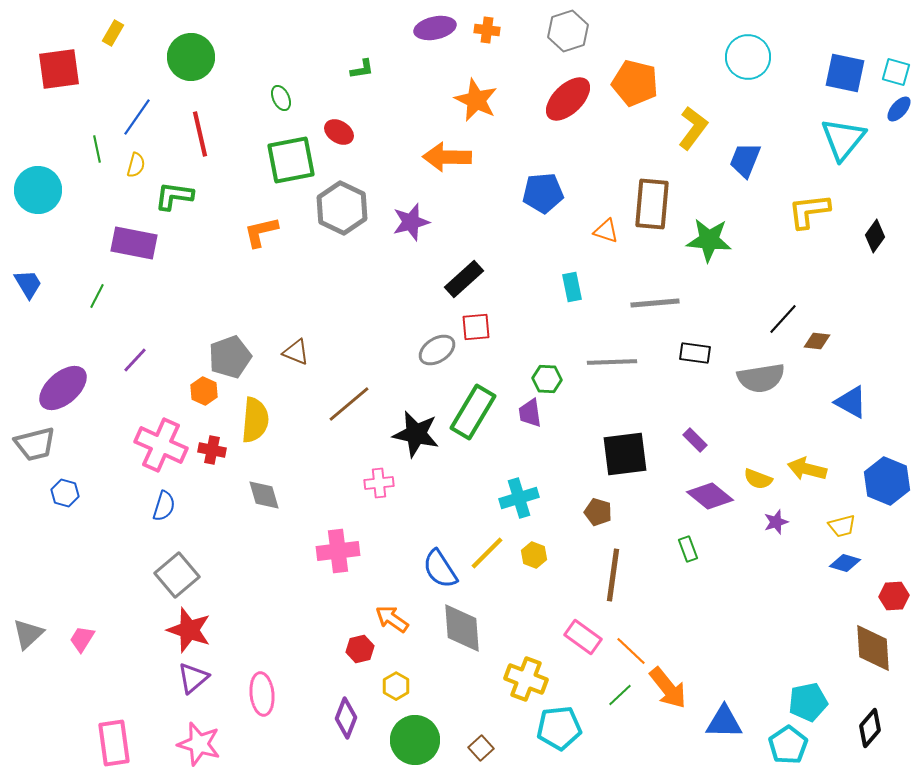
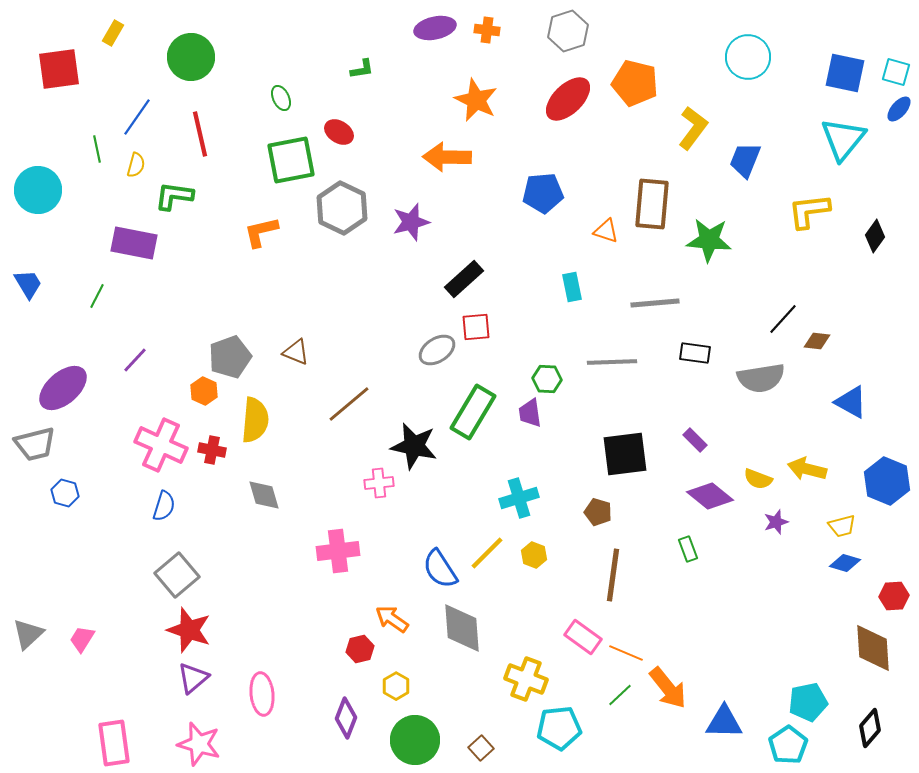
black star at (416, 434): moved 2 px left, 12 px down
orange line at (631, 651): moved 5 px left, 2 px down; rotated 20 degrees counterclockwise
